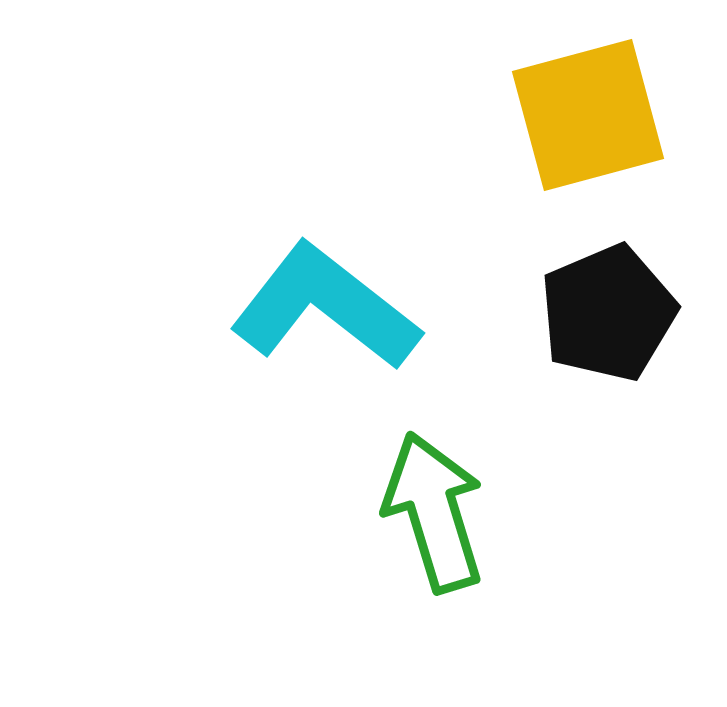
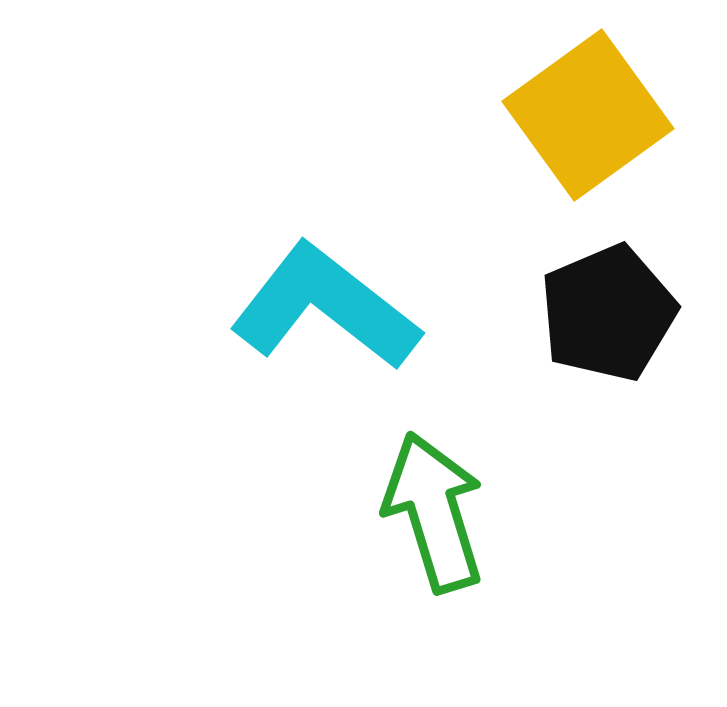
yellow square: rotated 21 degrees counterclockwise
